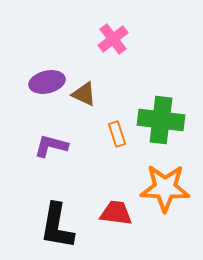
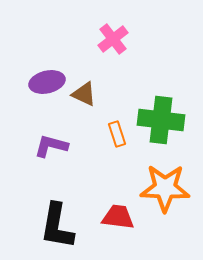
red trapezoid: moved 2 px right, 4 px down
